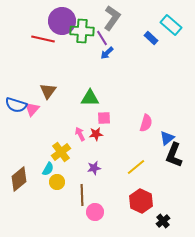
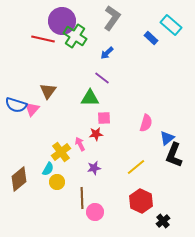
green cross: moved 7 px left, 5 px down; rotated 30 degrees clockwise
purple line: moved 40 px down; rotated 21 degrees counterclockwise
pink arrow: moved 10 px down
brown line: moved 3 px down
